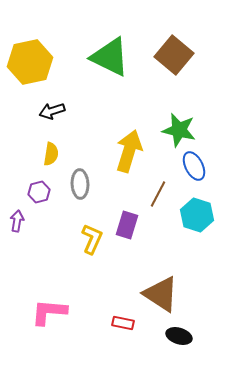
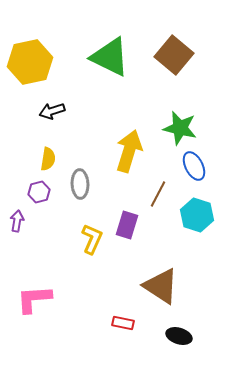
green star: moved 1 px right, 2 px up
yellow semicircle: moved 3 px left, 5 px down
brown triangle: moved 8 px up
pink L-shape: moved 15 px left, 13 px up; rotated 9 degrees counterclockwise
